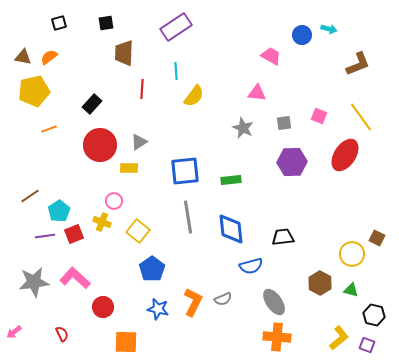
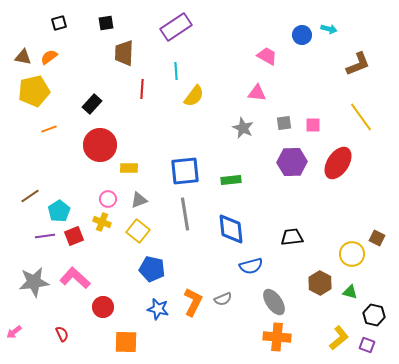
pink trapezoid at (271, 56): moved 4 px left
pink square at (319, 116): moved 6 px left, 9 px down; rotated 21 degrees counterclockwise
gray triangle at (139, 142): moved 58 px down; rotated 12 degrees clockwise
red ellipse at (345, 155): moved 7 px left, 8 px down
pink circle at (114, 201): moved 6 px left, 2 px up
gray line at (188, 217): moved 3 px left, 3 px up
red square at (74, 234): moved 2 px down
black trapezoid at (283, 237): moved 9 px right
blue pentagon at (152, 269): rotated 25 degrees counterclockwise
green triangle at (351, 290): moved 1 px left, 2 px down
